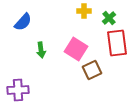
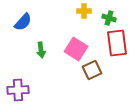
green cross: rotated 32 degrees counterclockwise
